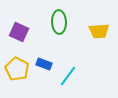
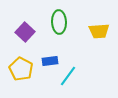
purple square: moved 6 px right; rotated 18 degrees clockwise
blue rectangle: moved 6 px right, 3 px up; rotated 28 degrees counterclockwise
yellow pentagon: moved 4 px right
